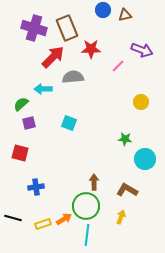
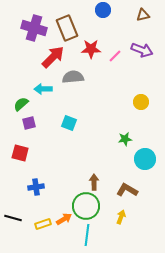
brown triangle: moved 18 px right
pink line: moved 3 px left, 10 px up
green star: rotated 16 degrees counterclockwise
